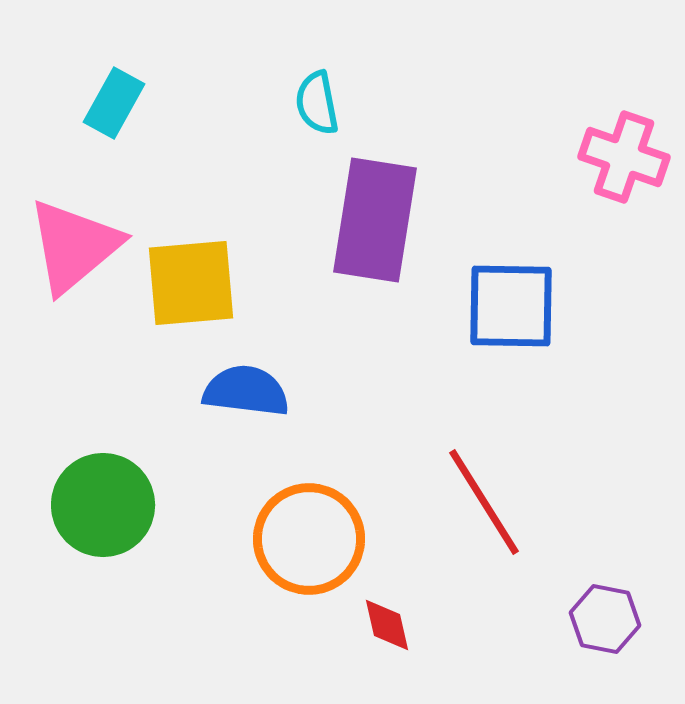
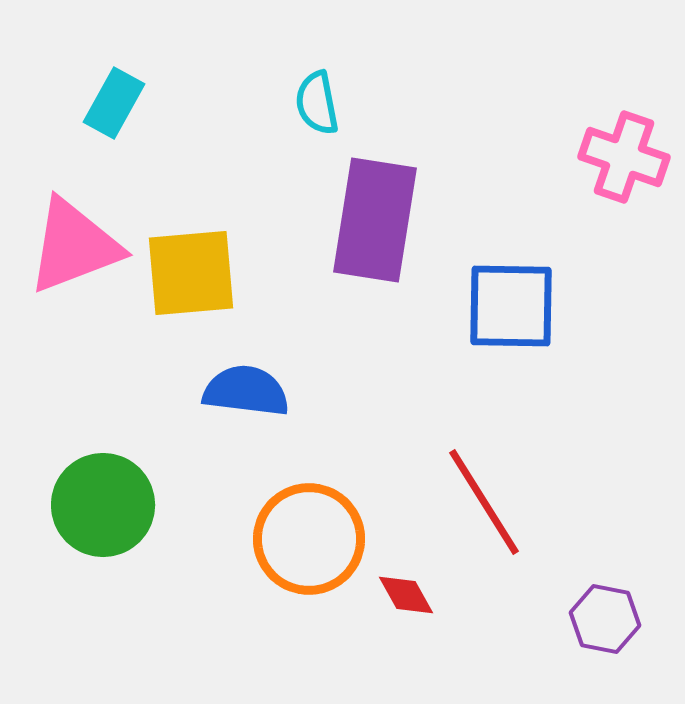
pink triangle: rotated 19 degrees clockwise
yellow square: moved 10 px up
red diamond: moved 19 px right, 30 px up; rotated 16 degrees counterclockwise
